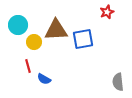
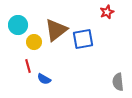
brown triangle: rotated 35 degrees counterclockwise
